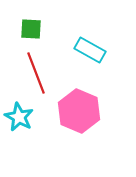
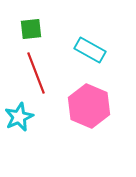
green square: rotated 10 degrees counterclockwise
pink hexagon: moved 10 px right, 5 px up
cyan star: rotated 20 degrees clockwise
